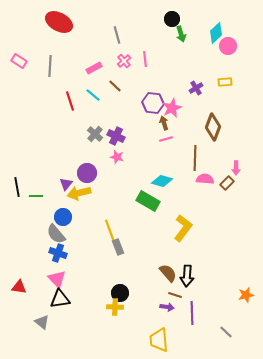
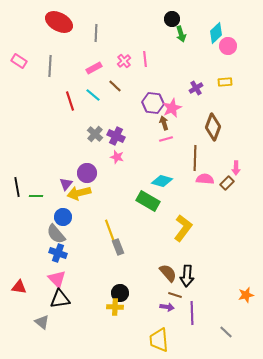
gray line at (117, 35): moved 21 px left, 2 px up; rotated 18 degrees clockwise
